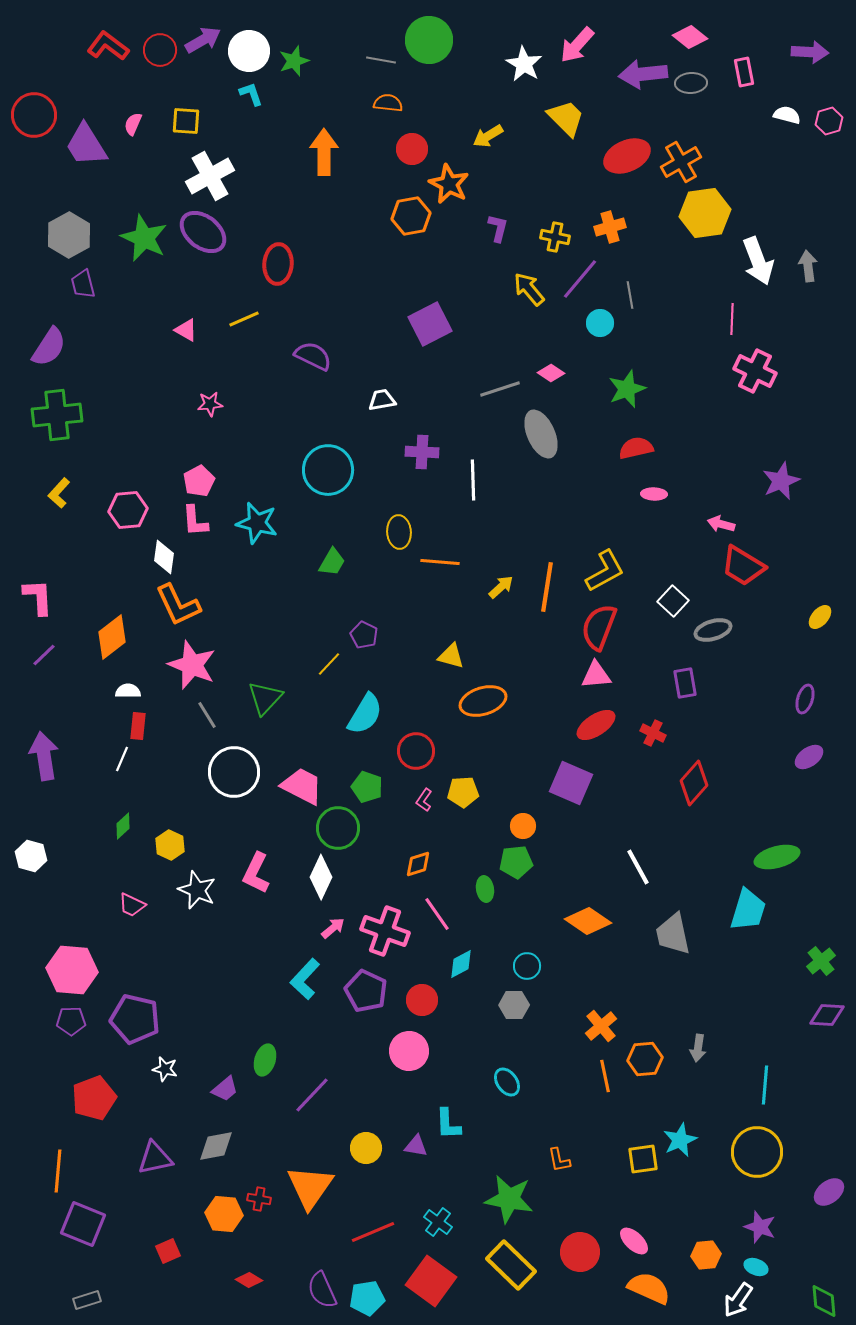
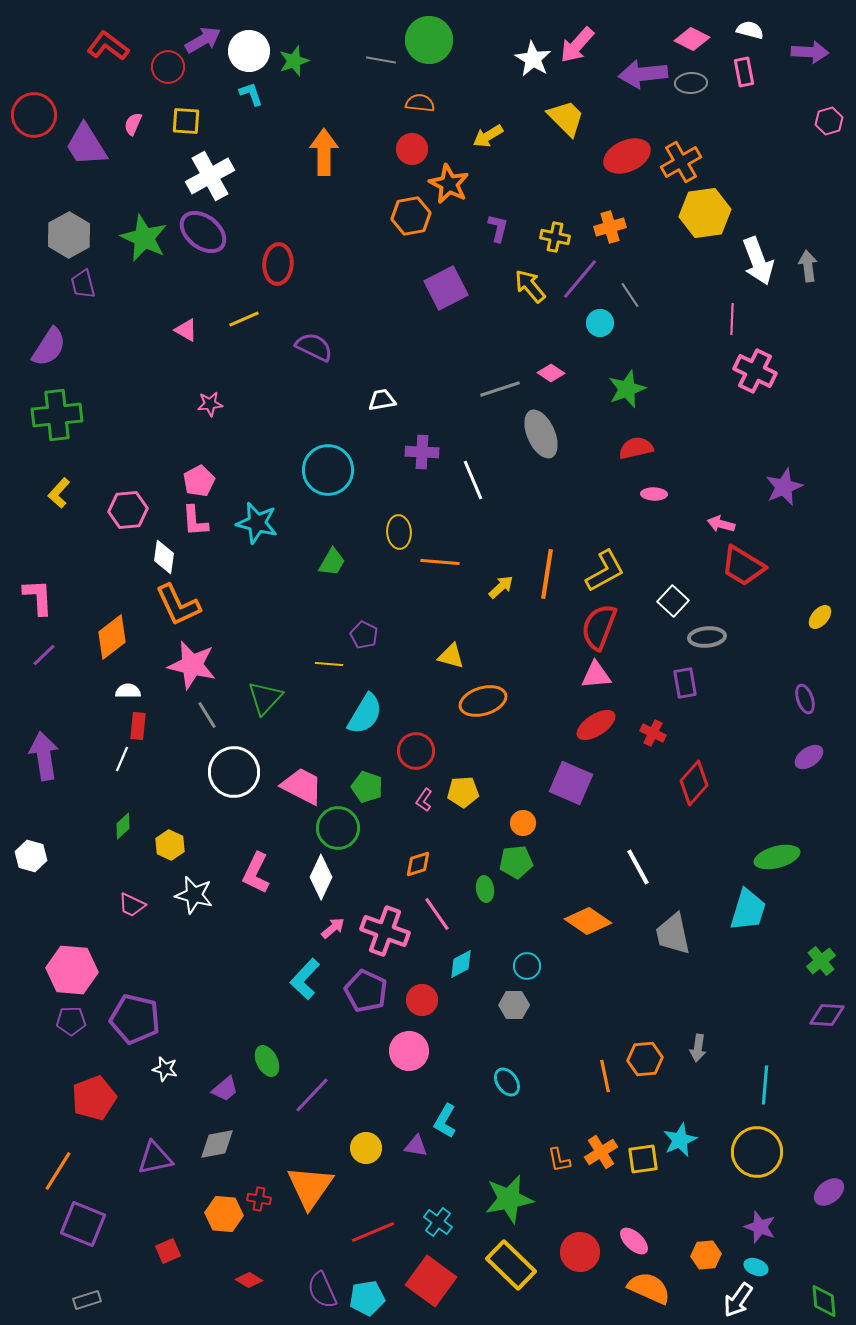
pink diamond at (690, 37): moved 2 px right, 2 px down; rotated 12 degrees counterclockwise
red circle at (160, 50): moved 8 px right, 17 px down
white star at (524, 64): moved 9 px right, 5 px up
orange semicircle at (388, 103): moved 32 px right
white semicircle at (787, 115): moved 37 px left, 85 px up
yellow arrow at (529, 289): moved 1 px right, 3 px up
gray line at (630, 295): rotated 24 degrees counterclockwise
purple square at (430, 324): moved 16 px right, 36 px up
purple semicircle at (313, 356): moved 1 px right, 9 px up
white line at (473, 480): rotated 21 degrees counterclockwise
purple star at (781, 481): moved 3 px right, 6 px down
orange line at (547, 587): moved 13 px up
gray ellipse at (713, 630): moved 6 px left, 7 px down; rotated 12 degrees clockwise
yellow line at (329, 664): rotated 52 degrees clockwise
pink star at (192, 665): rotated 9 degrees counterclockwise
purple ellipse at (805, 699): rotated 36 degrees counterclockwise
orange circle at (523, 826): moved 3 px up
white star at (197, 890): moved 3 px left, 5 px down; rotated 9 degrees counterclockwise
orange cross at (601, 1026): moved 126 px down; rotated 8 degrees clockwise
green ellipse at (265, 1060): moved 2 px right, 1 px down; rotated 44 degrees counterclockwise
cyan L-shape at (448, 1124): moved 3 px left, 3 px up; rotated 32 degrees clockwise
gray diamond at (216, 1146): moved 1 px right, 2 px up
orange line at (58, 1171): rotated 27 degrees clockwise
green star at (509, 1199): rotated 21 degrees counterclockwise
